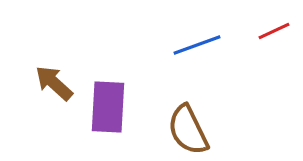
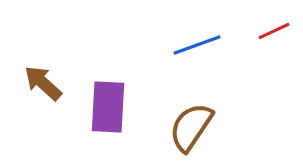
brown arrow: moved 11 px left
brown semicircle: moved 3 px right, 3 px up; rotated 60 degrees clockwise
